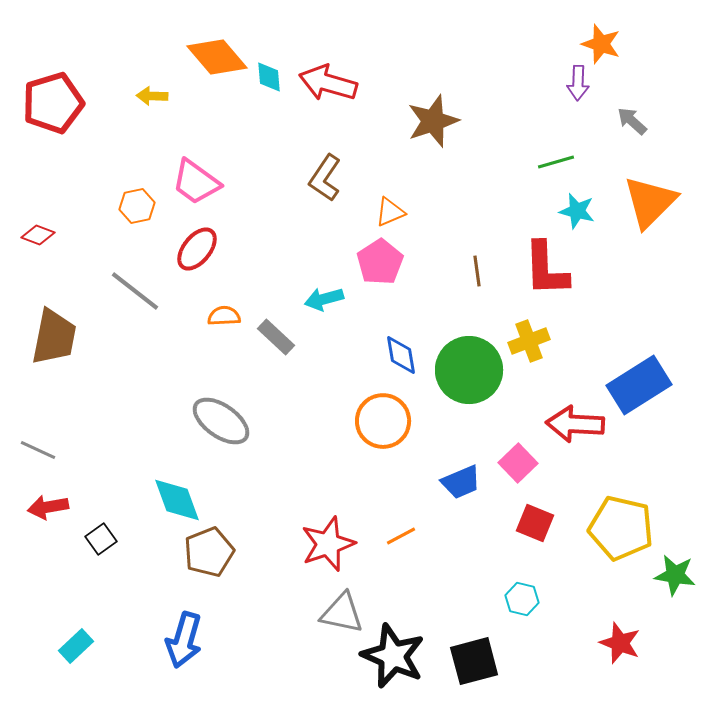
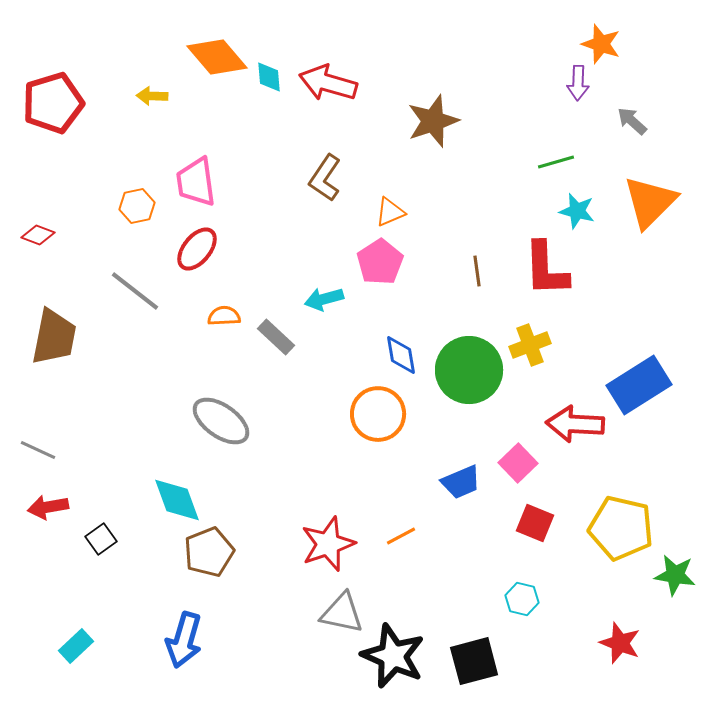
pink trapezoid at (196, 182): rotated 46 degrees clockwise
yellow cross at (529, 341): moved 1 px right, 4 px down
orange circle at (383, 421): moved 5 px left, 7 px up
